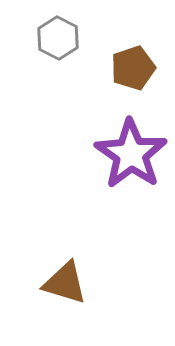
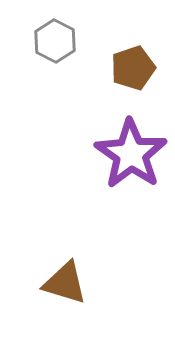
gray hexagon: moved 3 px left, 3 px down
